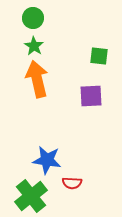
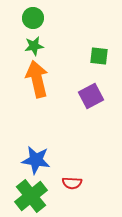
green star: rotated 30 degrees clockwise
purple square: rotated 25 degrees counterclockwise
blue star: moved 11 px left
